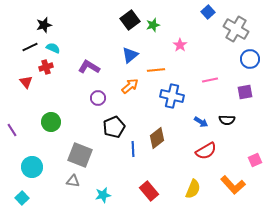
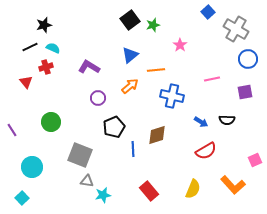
blue circle: moved 2 px left
pink line: moved 2 px right, 1 px up
brown diamond: moved 3 px up; rotated 20 degrees clockwise
gray triangle: moved 14 px right
